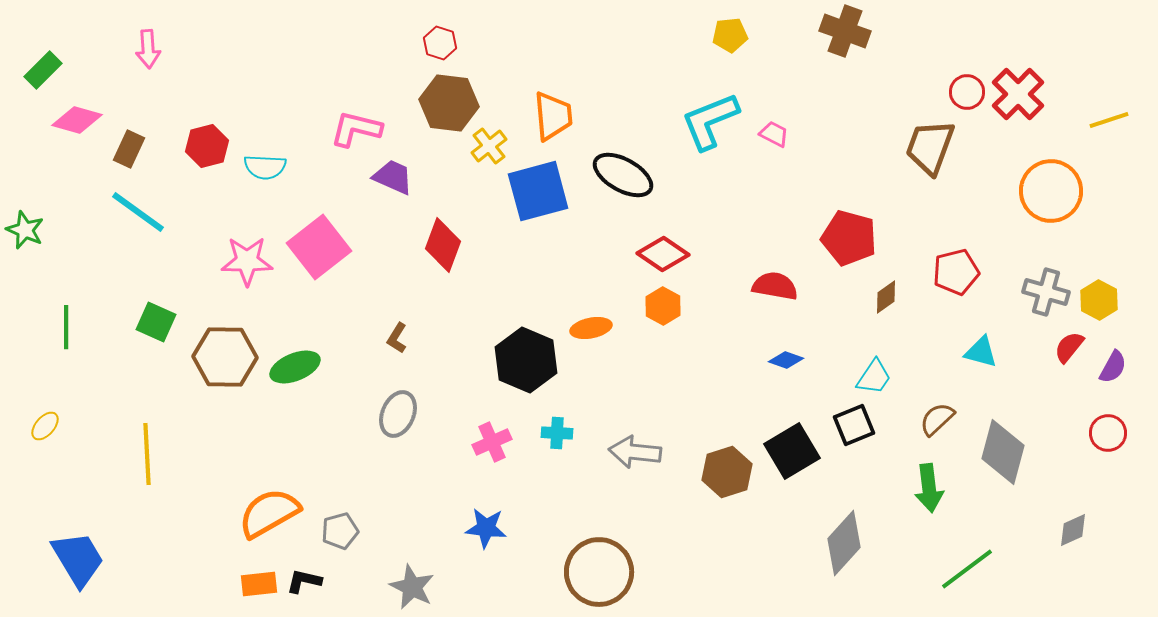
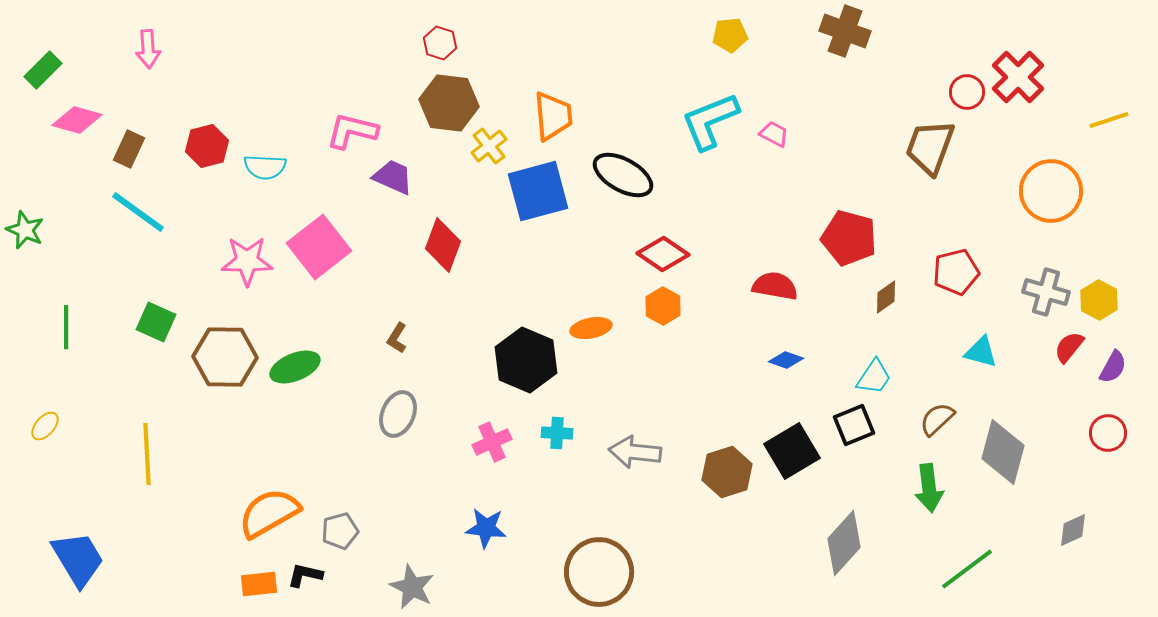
red cross at (1018, 94): moved 17 px up
pink L-shape at (356, 129): moved 4 px left, 2 px down
black L-shape at (304, 581): moved 1 px right, 6 px up
